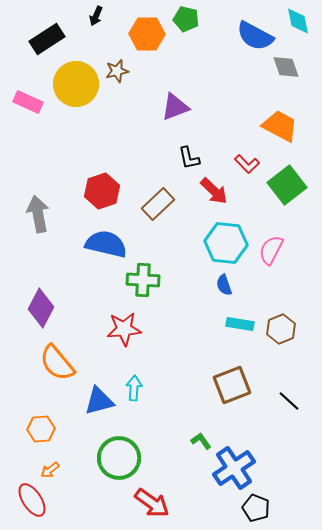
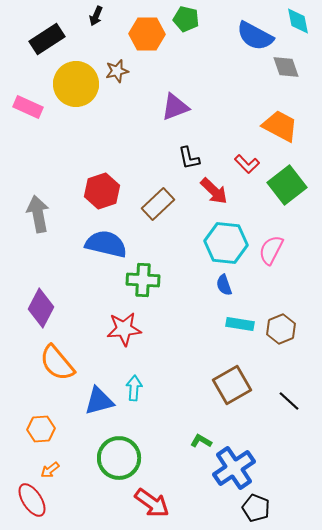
pink rectangle at (28, 102): moved 5 px down
brown square at (232, 385): rotated 9 degrees counterclockwise
green L-shape at (201, 441): rotated 25 degrees counterclockwise
